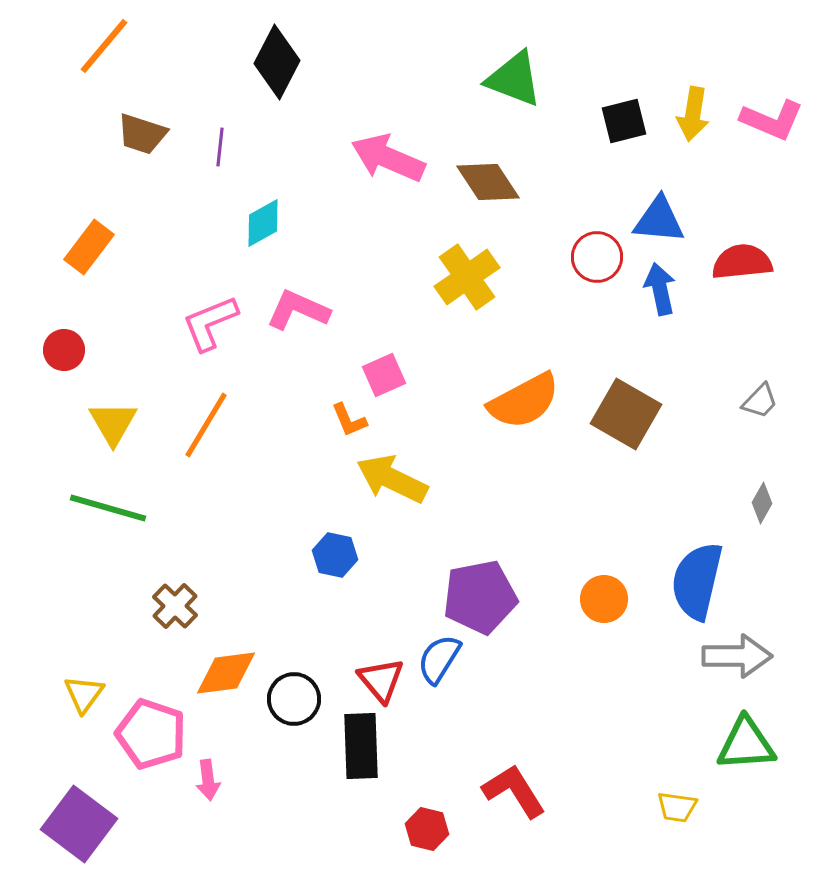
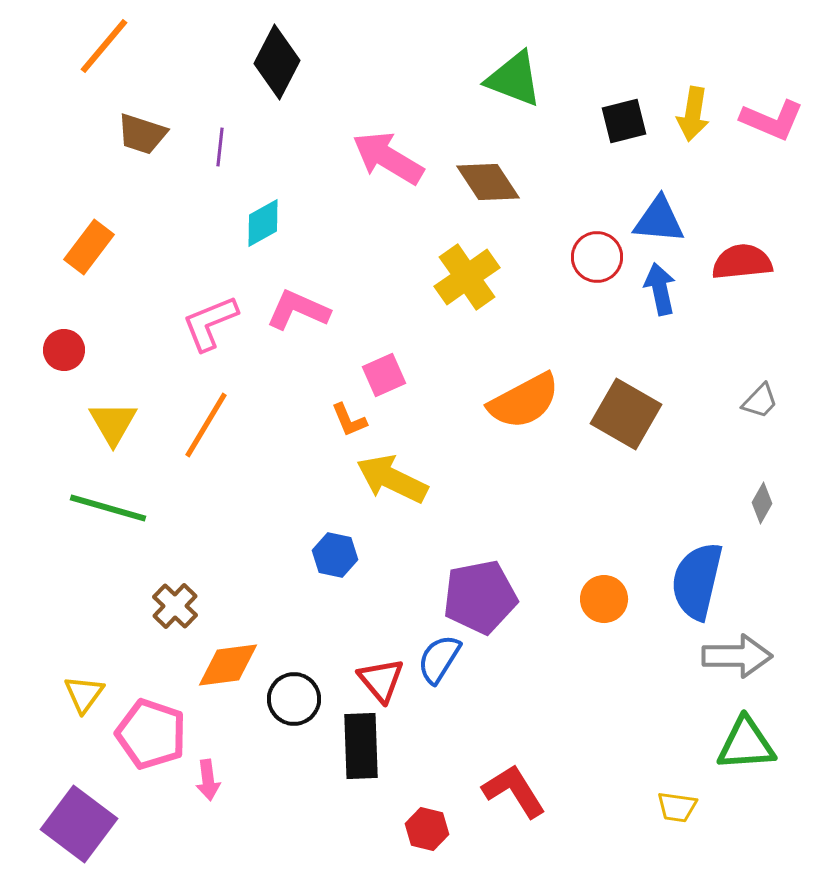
pink arrow at (388, 158): rotated 8 degrees clockwise
orange diamond at (226, 673): moved 2 px right, 8 px up
